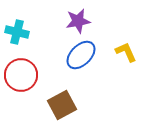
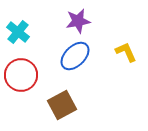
cyan cross: moved 1 px right; rotated 25 degrees clockwise
blue ellipse: moved 6 px left, 1 px down
